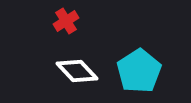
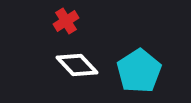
white diamond: moved 6 px up
